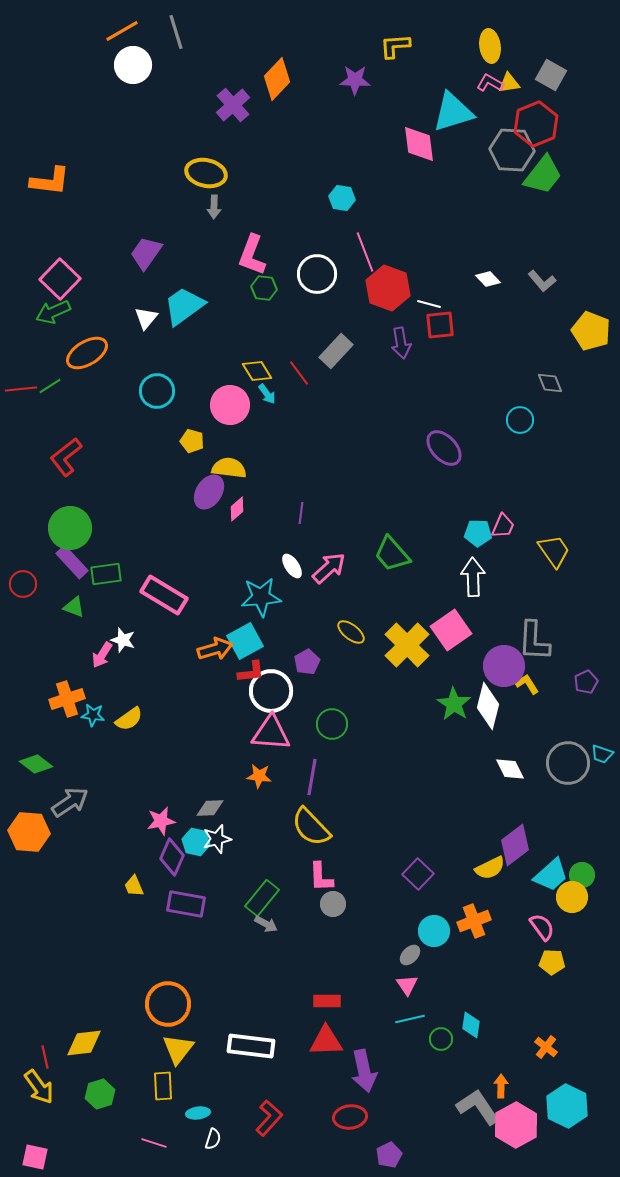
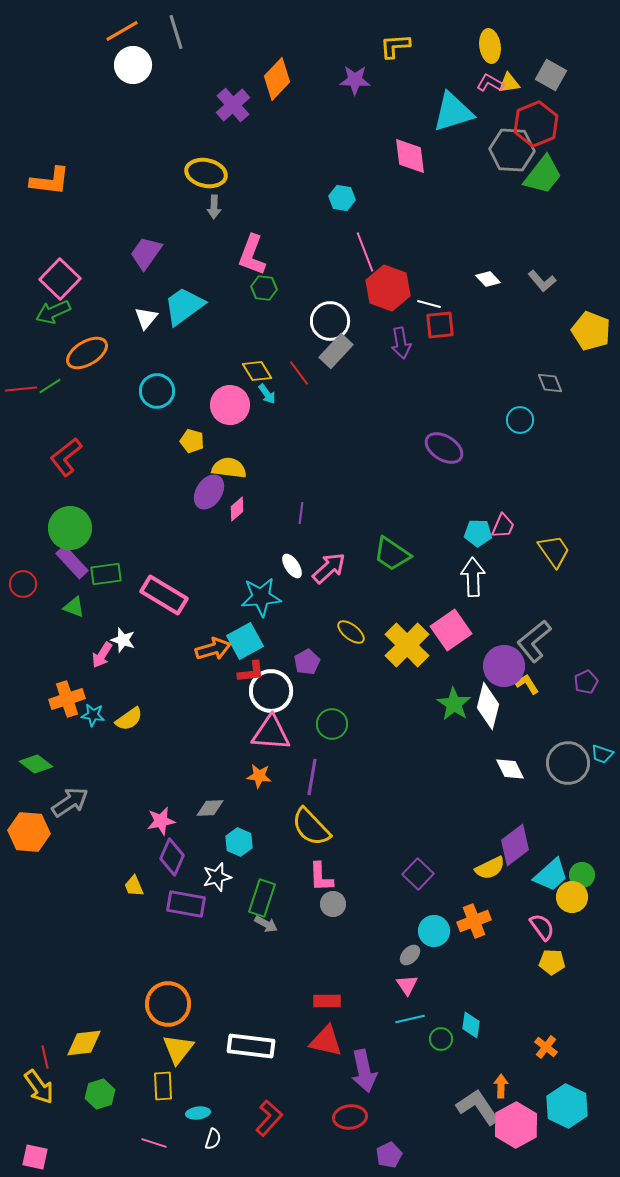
pink diamond at (419, 144): moved 9 px left, 12 px down
white circle at (317, 274): moved 13 px right, 47 px down
purple ellipse at (444, 448): rotated 15 degrees counterclockwise
green trapezoid at (392, 554): rotated 15 degrees counterclockwise
gray L-shape at (534, 641): rotated 48 degrees clockwise
orange arrow at (215, 649): moved 2 px left
white star at (217, 839): moved 38 px down
cyan hexagon at (196, 842): moved 43 px right; rotated 12 degrees clockwise
green rectangle at (262, 898): rotated 21 degrees counterclockwise
red triangle at (326, 1041): rotated 15 degrees clockwise
